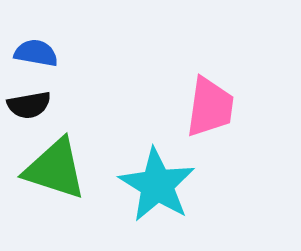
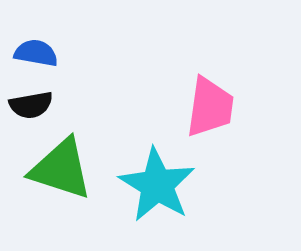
black semicircle: moved 2 px right
green triangle: moved 6 px right
